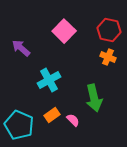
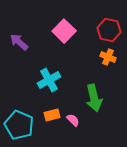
purple arrow: moved 2 px left, 6 px up
orange rectangle: rotated 21 degrees clockwise
